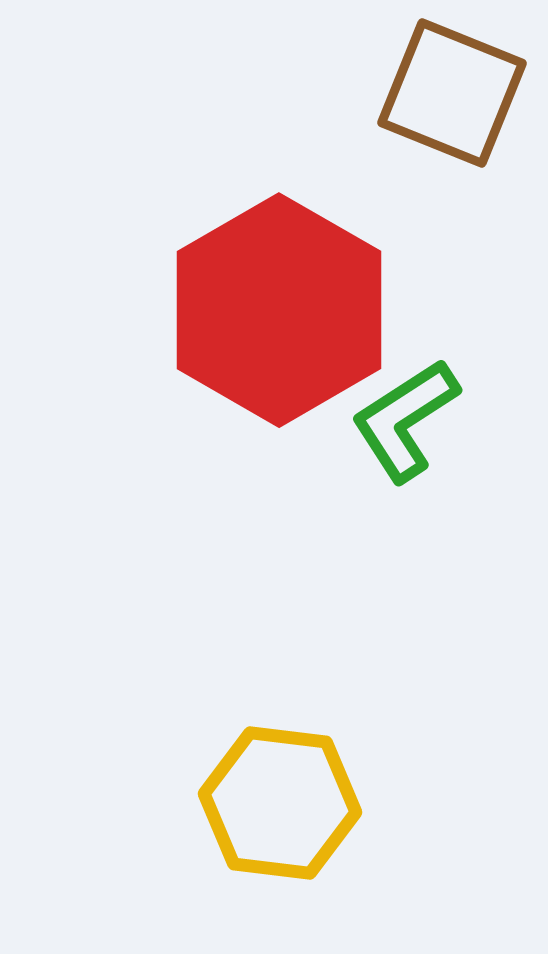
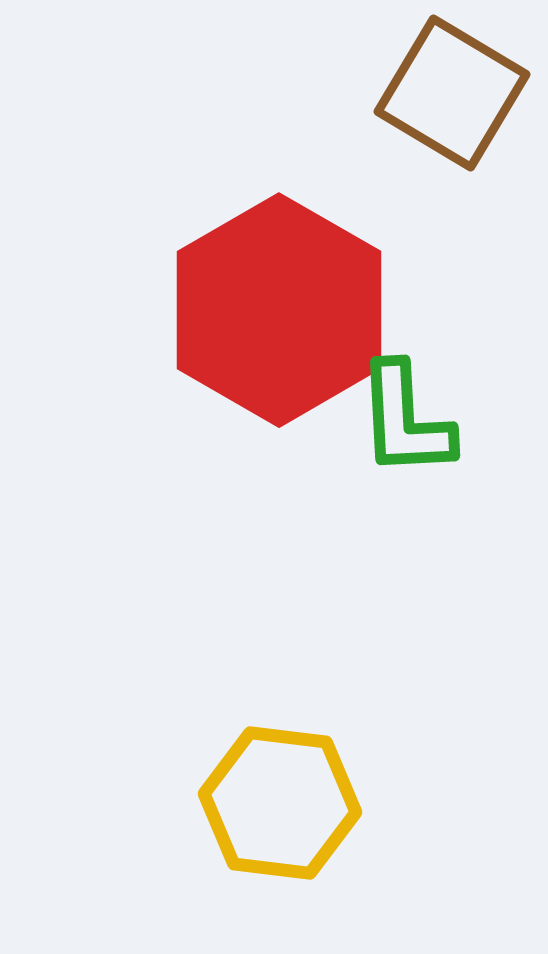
brown square: rotated 9 degrees clockwise
green L-shape: rotated 60 degrees counterclockwise
